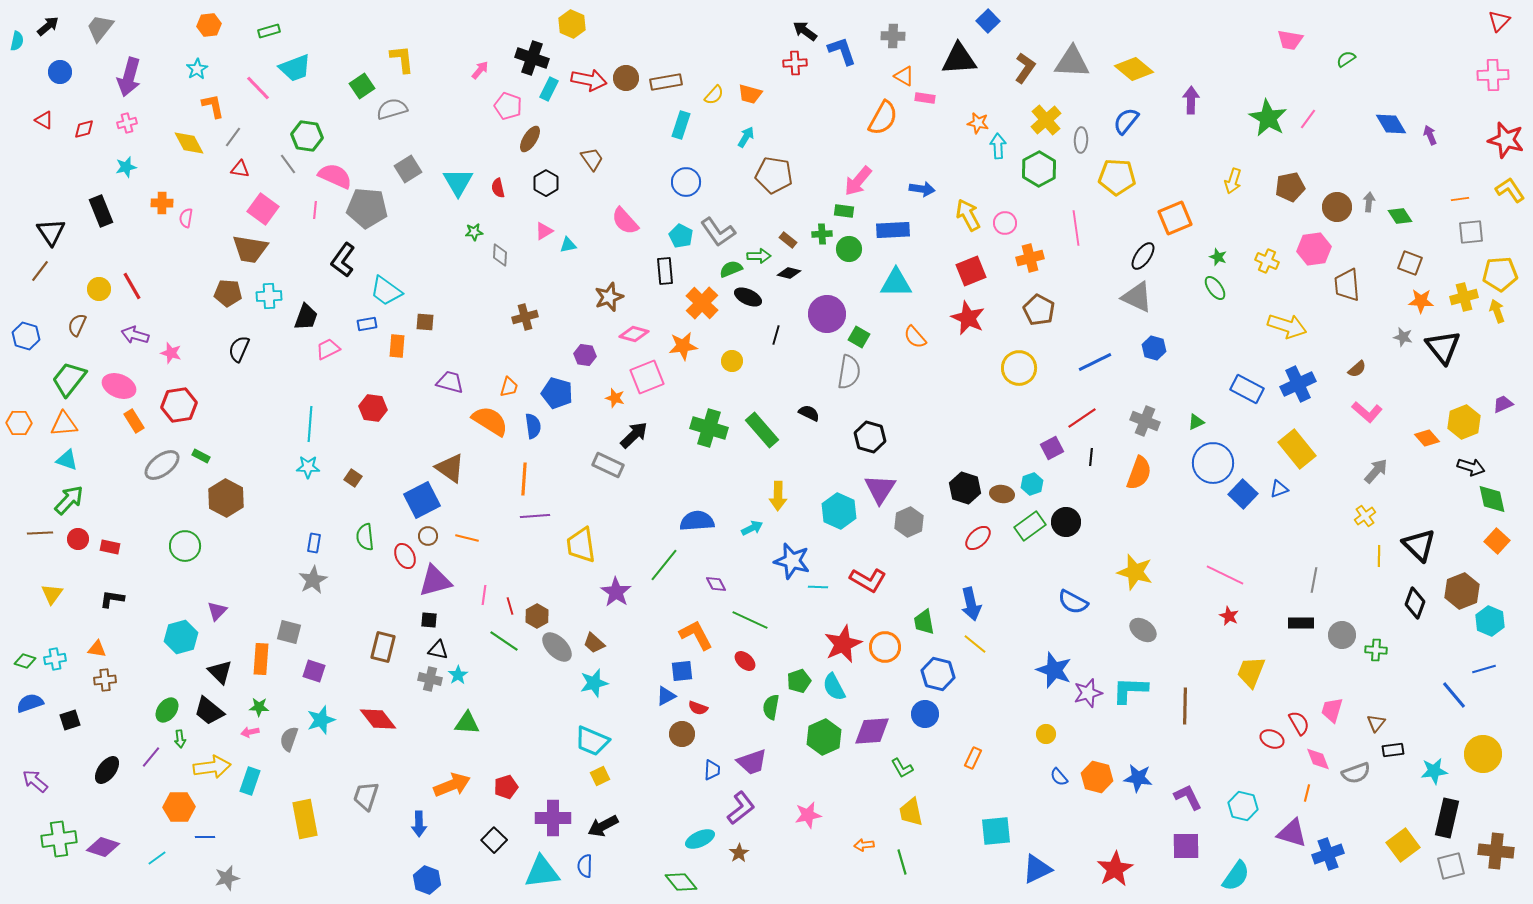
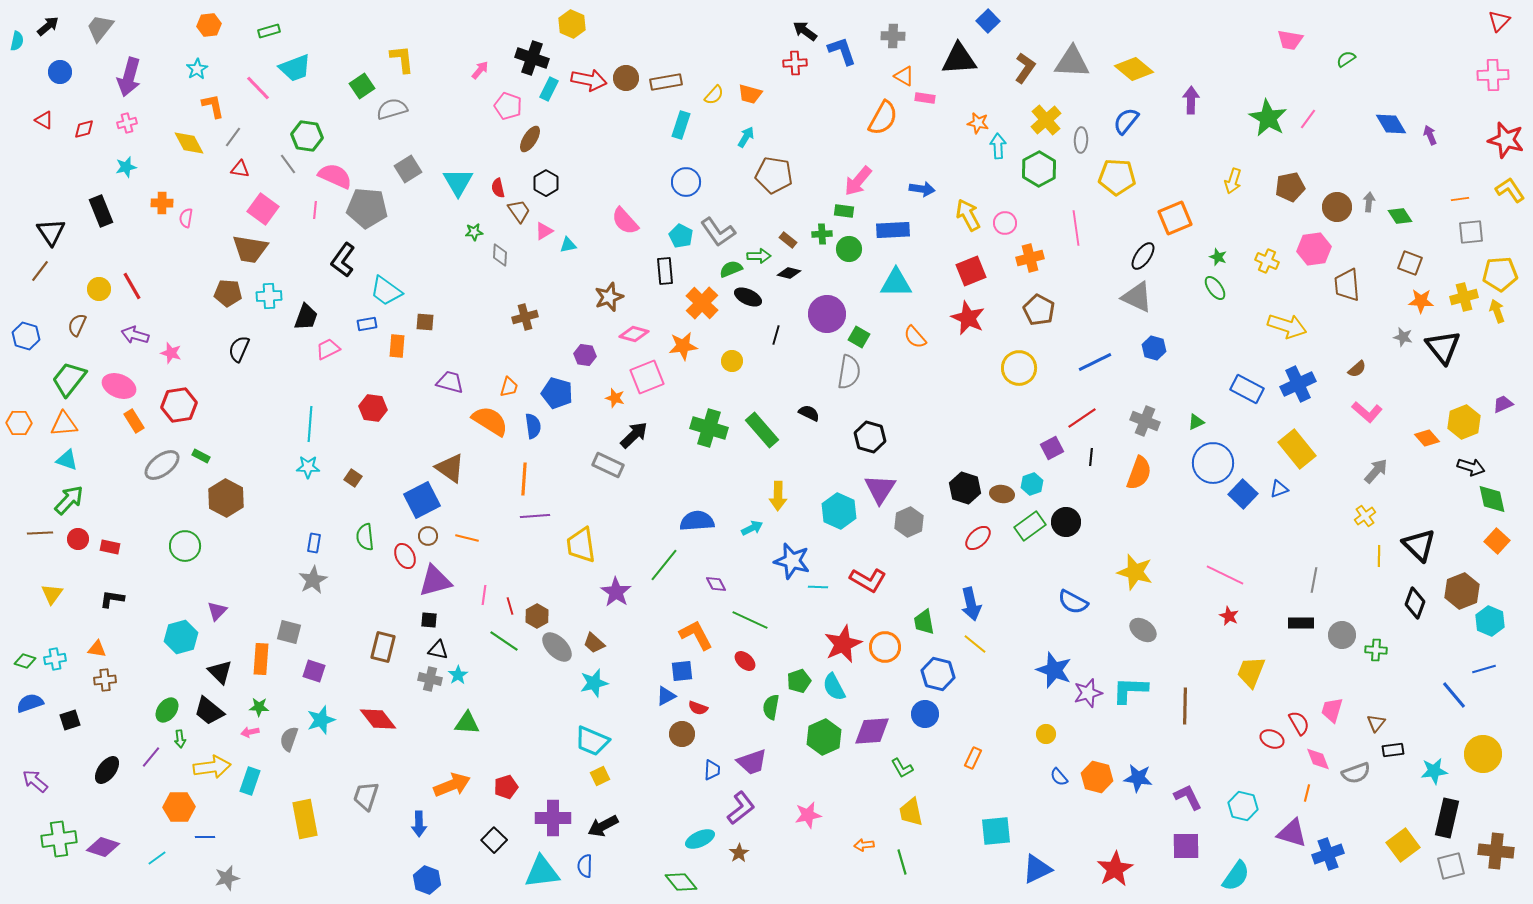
brown trapezoid at (592, 159): moved 73 px left, 52 px down
